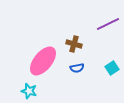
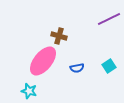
purple line: moved 1 px right, 5 px up
brown cross: moved 15 px left, 8 px up
cyan square: moved 3 px left, 2 px up
